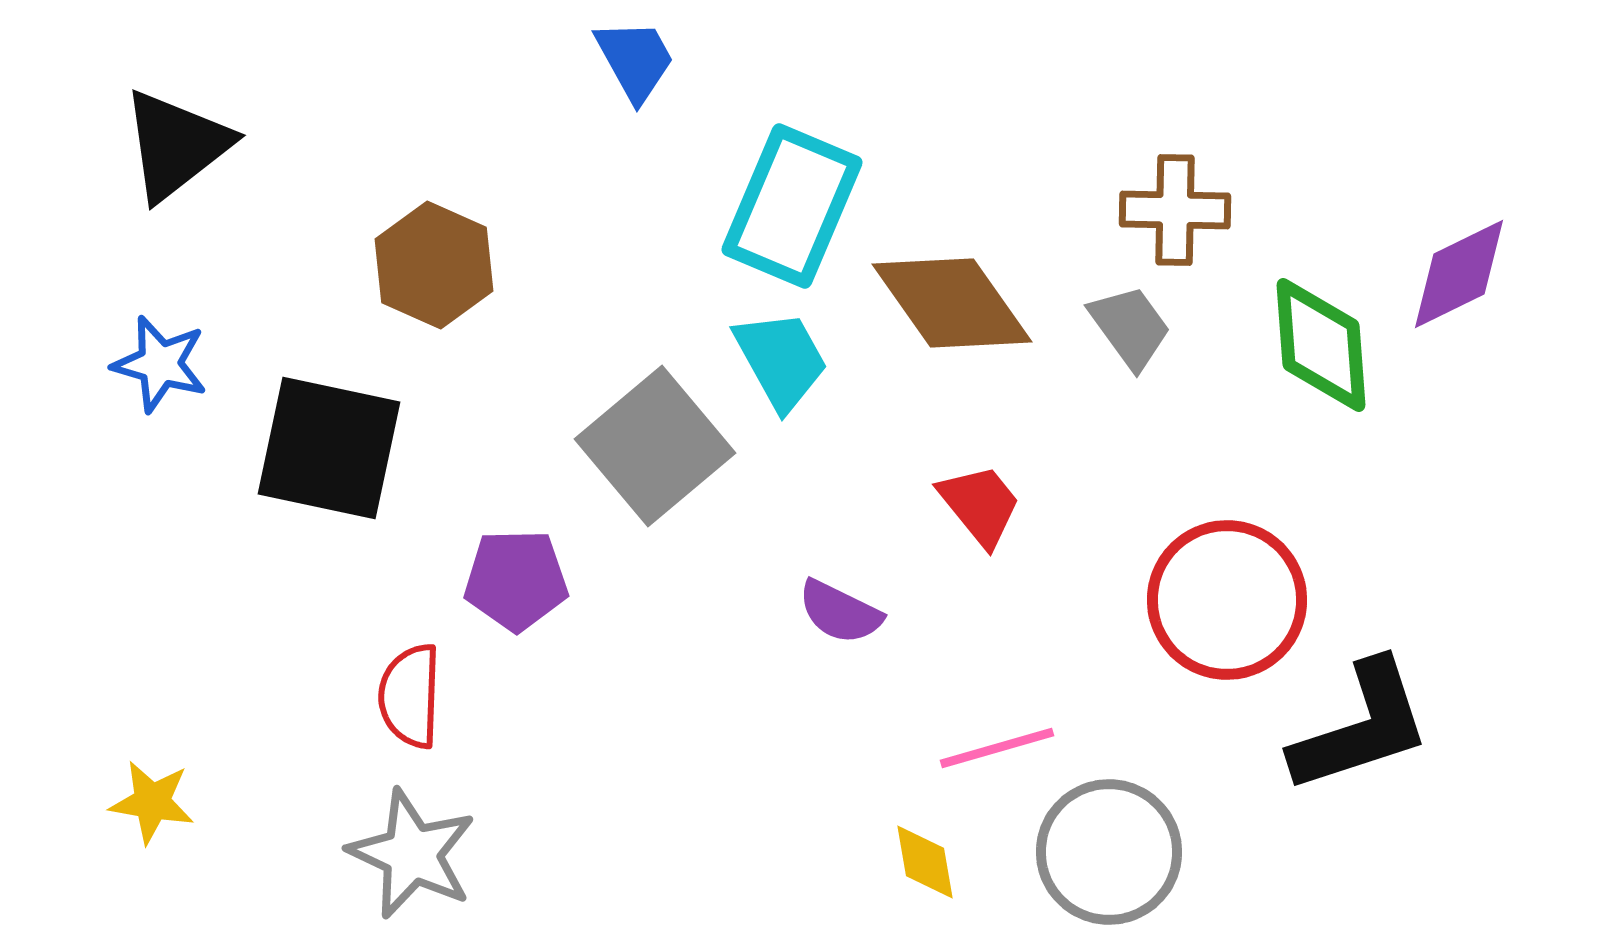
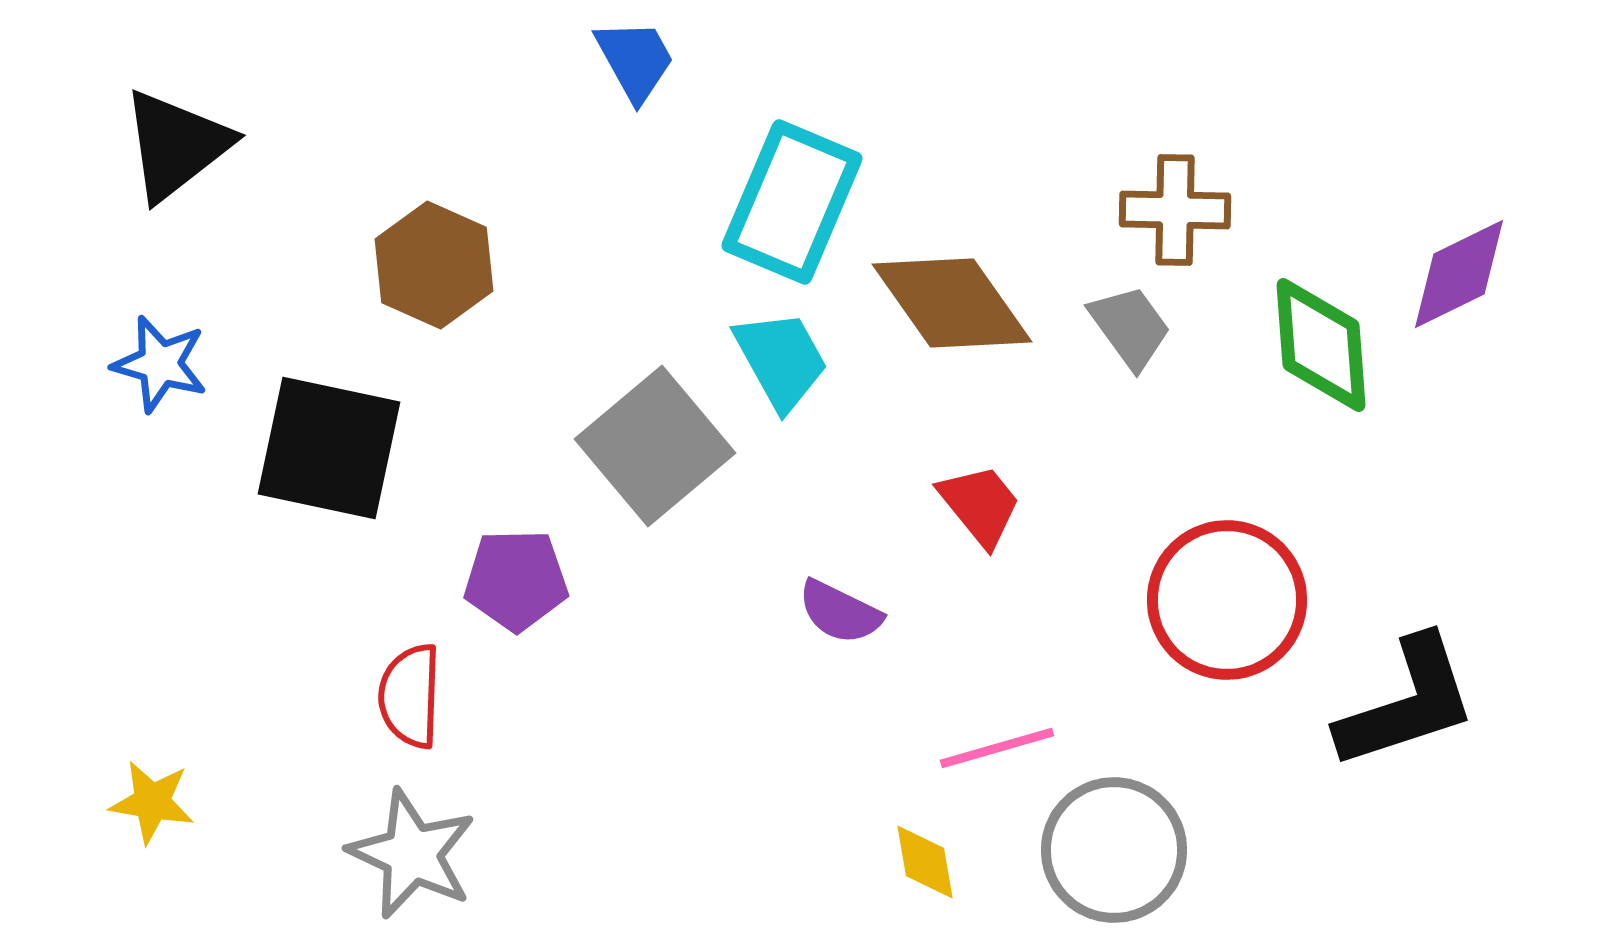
cyan rectangle: moved 4 px up
black L-shape: moved 46 px right, 24 px up
gray circle: moved 5 px right, 2 px up
